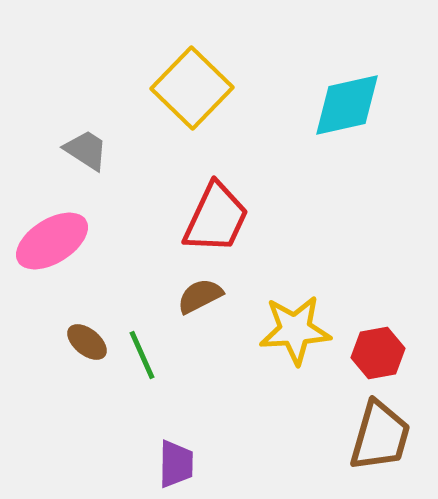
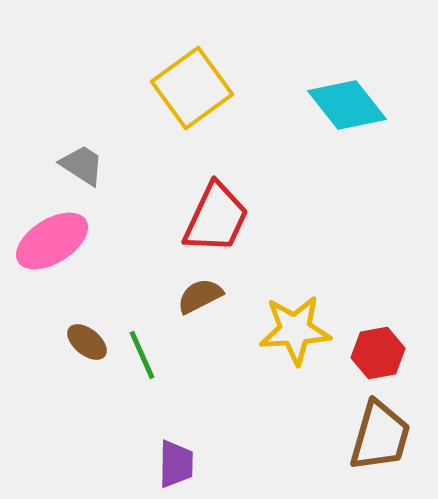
yellow square: rotated 10 degrees clockwise
cyan diamond: rotated 64 degrees clockwise
gray trapezoid: moved 4 px left, 15 px down
